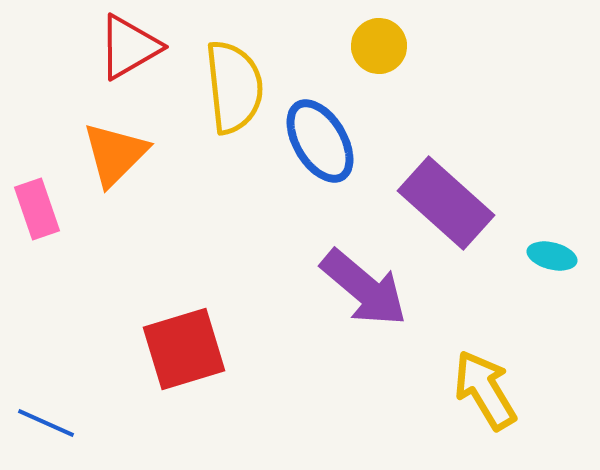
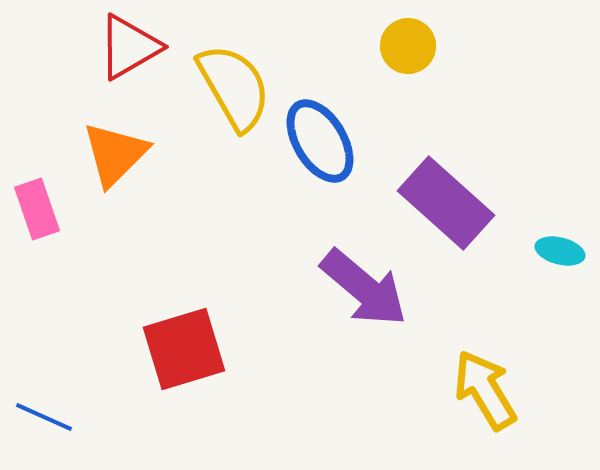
yellow circle: moved 29 px right
yellow semicircle: rotated 24 degrees counterclockwise
cyan ellipse: moved 8 px right, 5 px up
blue line: moved 2 px left, 6 px up
